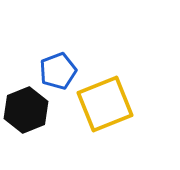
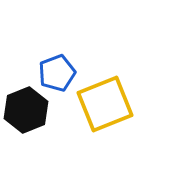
blue pentagon: moved 1 px left, 2 px down
